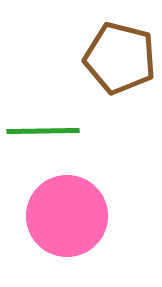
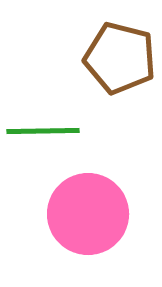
pink circle: moved 21 px right, 2 px up
